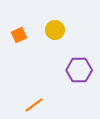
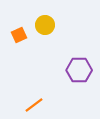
yellow circle: moved 10 px left, 5 px up
